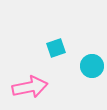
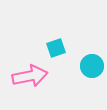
pink arrow: moved 11 px up
